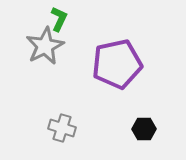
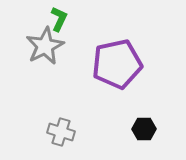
gray cross: moved 1 px left, 4 px down
